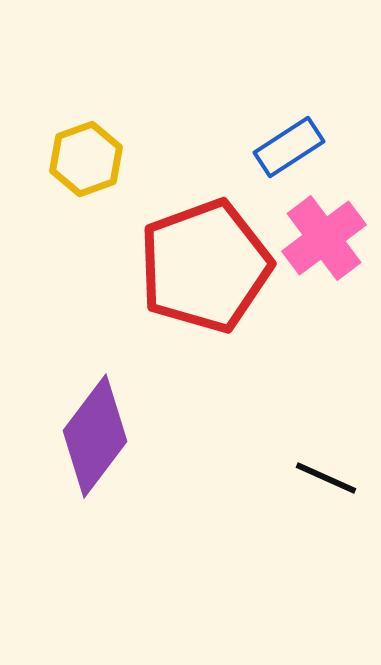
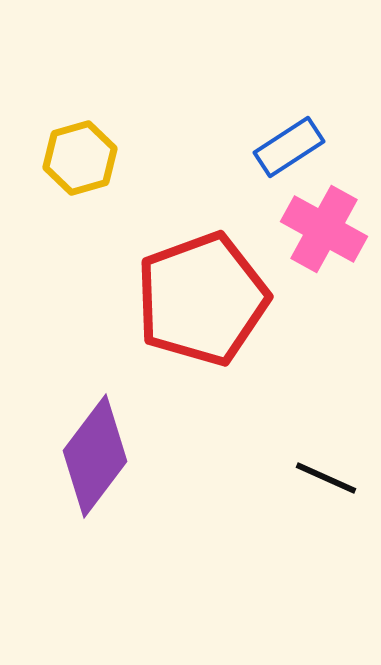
yellow hexagon: moved 6 px left, 1 px up; rotated 4 degrees clockwise
pink cross: moved 9 px up; rotated 24 degrees counterclockwise
red pentagon: moved 3 px left, 33 px down
purple diamond: moved 20 px down
